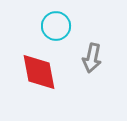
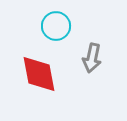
red diamond: moved 2 px down
